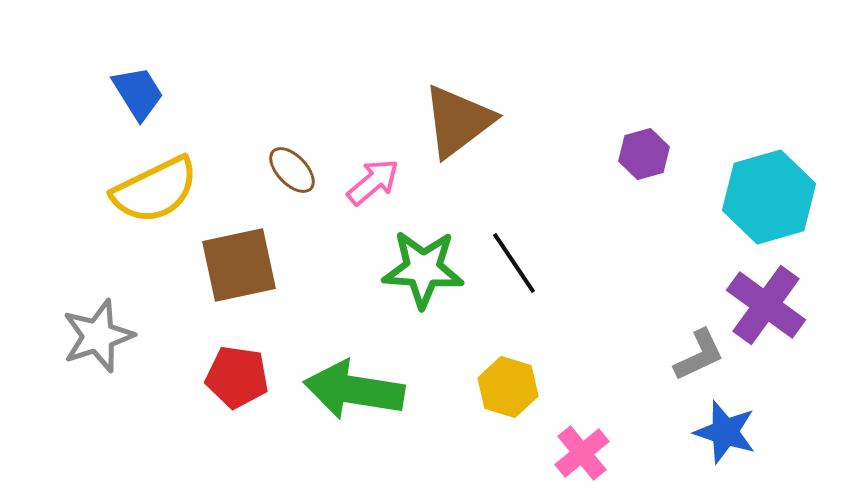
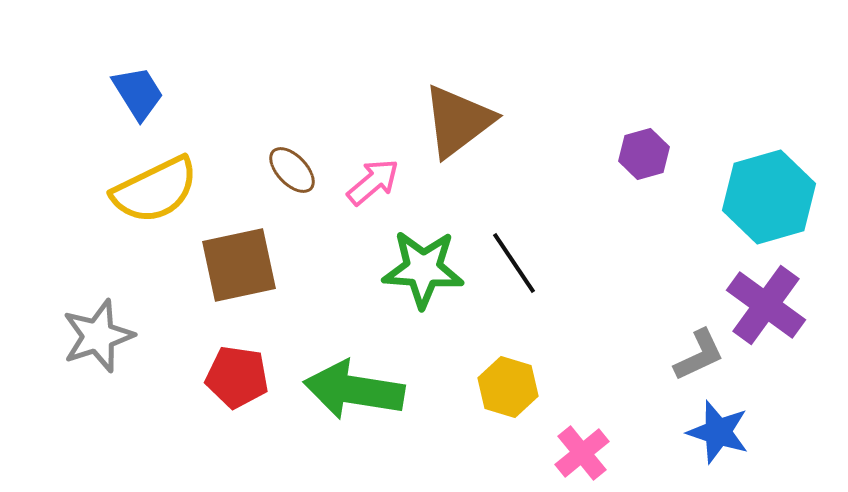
blue star: moved 7 px left
